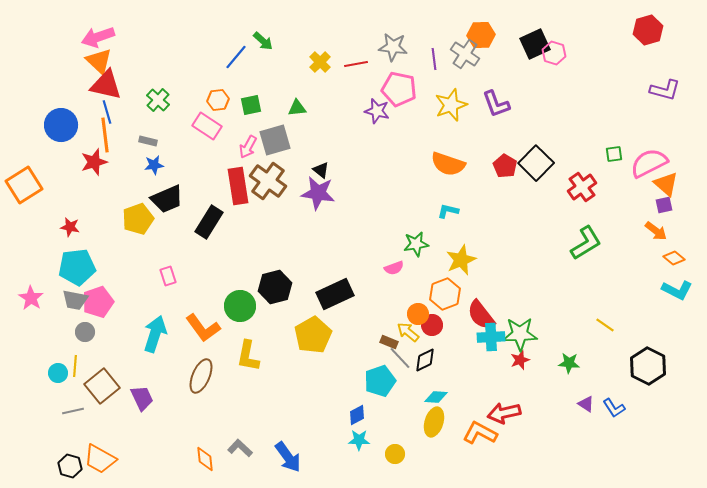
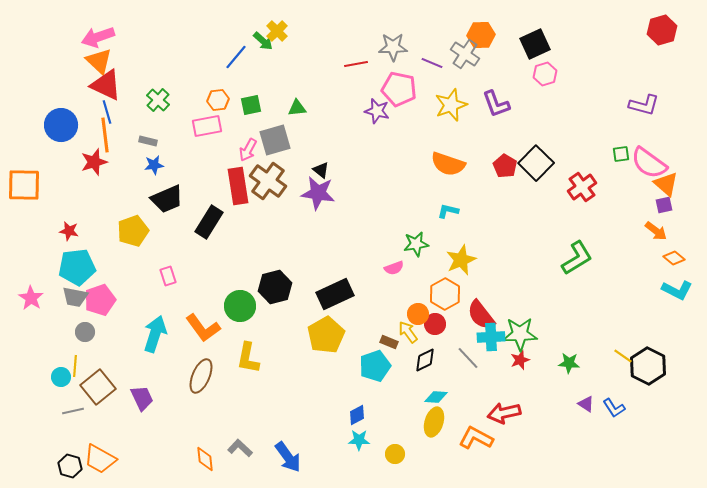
red hexagon at (648, 30): moved 14 px right
gray star at (393, 47): rotated 8 degrees counterclockwise
pink hexagon at (554, 53): moved 9 px left, 21 px down; rotated 25 degrees clockwise
purple line at (434, 59): moved 2 px left, 4 px down; rotated 60 degrees counterclockwise
yellow cross at (320, 62): moved 43 px left, 31 px up
red triangle at (106, 85): rotated 12 degrees clockwise
purple L-shape at (665, 90): moved 21 px left, 15 px down
pink rectangle at (207, 126): rotated 44 degrees counterclockwise
pink arrow at (248, 147): moved 3 px down
green square at (614, 154): moved 7 px right
pink semicircle at (649, 163): rotated 117 degrees counterclockwise
orange square at (24, 185): rotated 33 degrees clockwise
yellow pentagon at (138, 219): moved 5 px left, 12 px down
red star at (70, 227): moved 1 px left, 4 px down
green L-shape at (586, 243): moved 9 px left, 15 px down
orange hexagon at (445, 294): rotated 8 degrees counterclockwise
gray trapezoid at (75, 300): moved 3 px up
pink pentagon at (98, 302): moved 2 px right, 2 px up
red circle at (432, 325): moved 3 px right, 1 px up
yellow line at (605, 325): moved 18 px right, 31 px down
yellow arrow at (408, 332): rotated 15 degrees clockwise
yellow pentagon at (313, 335): moved 13 px right
yellow L-shape at (248, 356): moved 2 px down
gray line at (400, 358): moved 68 px right
cyan circle at (58, 373): moved 3 px right, 4 px down
cyan pentagon at (380, 381): moved 5 px left, 15 px up
brown square at (102, 386): moved 4 px left, 1 px down
orange L-shape at (480, 433): moved 4 px left, 5 px down
